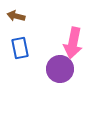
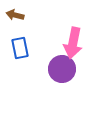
brown arrow: moved 1 px left, 1 px up
purple circle: moved 2 px right
